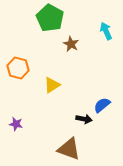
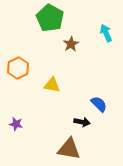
cyan arrow: moved 2 px down
brown star: rotated 14 degrees clockwise
orange hexagon: rotated 20 degrees clockwise
yellow triangle: rotated 42 degrees clockwise
blue semicircle: moved 3 px left, 1 px up; rotated 84 degrees clockwise
black arrow: moved 2 px left, 3 px down
brown triangle: rotated 10 degrees counterclockwise
